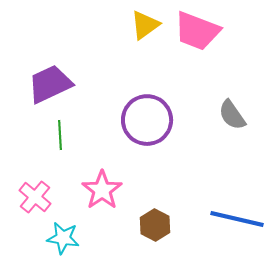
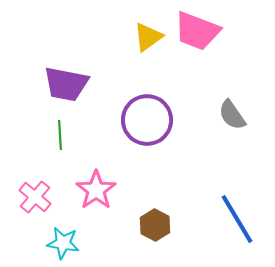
yellow triangle: moved 3 px right, 12 px down
purple trapezoid: moved 16 px right; rotated 144 degrees counterclockwise
pink star: moved 6 px left
blue line: rotated 46 degrees clockwise
cyan star: moved 5 px down
